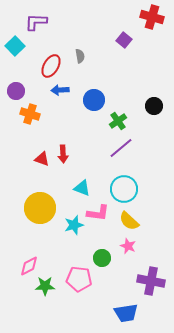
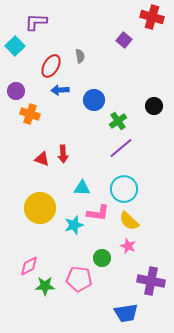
cyan triangle: rotated 18 degrees counterclockwise
